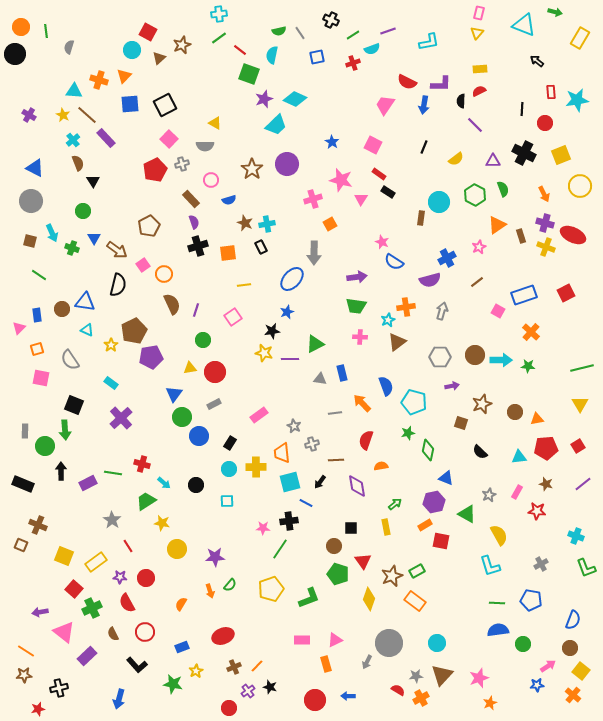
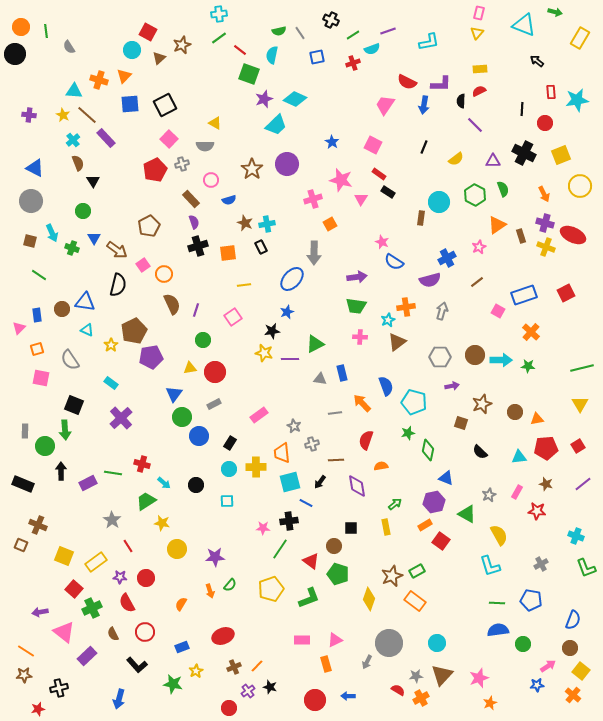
gray semicircle at (69, 47): rotated 48 degrees counterclockwise
purple cross at (29, 115): rotated 24 degrees counterclockwise
red square at (441, 541): rotated 24 degrees clockwise
red triangle at (363, 561): moved 52 px left; rotated 18 degrees counterclockwise
